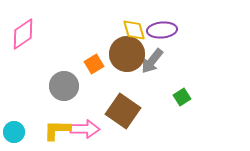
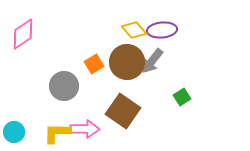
yellow diamond: rotated 25 degrees counterclockwise
brown circle: moved 8 px down
yellow L-shape: moved 3 px down
